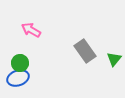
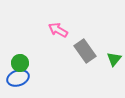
pink arrow: moved 27 px right
